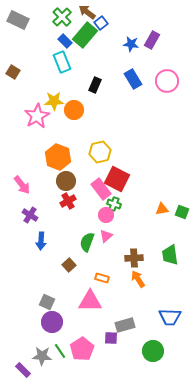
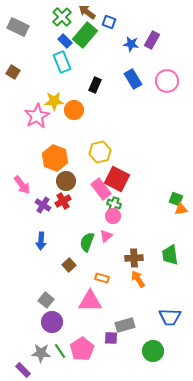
gray rectangle at (18, 20): moved 7 px down
blue square at (101, 23): moved 8 px right, 1 px up; rotated 32 degrees counterclockwise
orange hexagon at (58, 157): moved 3 px left, 1 px down
red cross at (68, 201): moved 5 px left
orange triangle at (162, 209): moved 19 px right
green square at (182, 212): moved 6 px left, 13 px up
purple cross at (30, 215): moved 13 px right, 10 px up
pink circle at (106, 215): moved 7 px right, 1 px down
gray square at (47, 302): moved 1 px left, 2 px up; rotated 14 degrees clockwise
gray star at (42, 356): moved 1 px left, 3 px up
